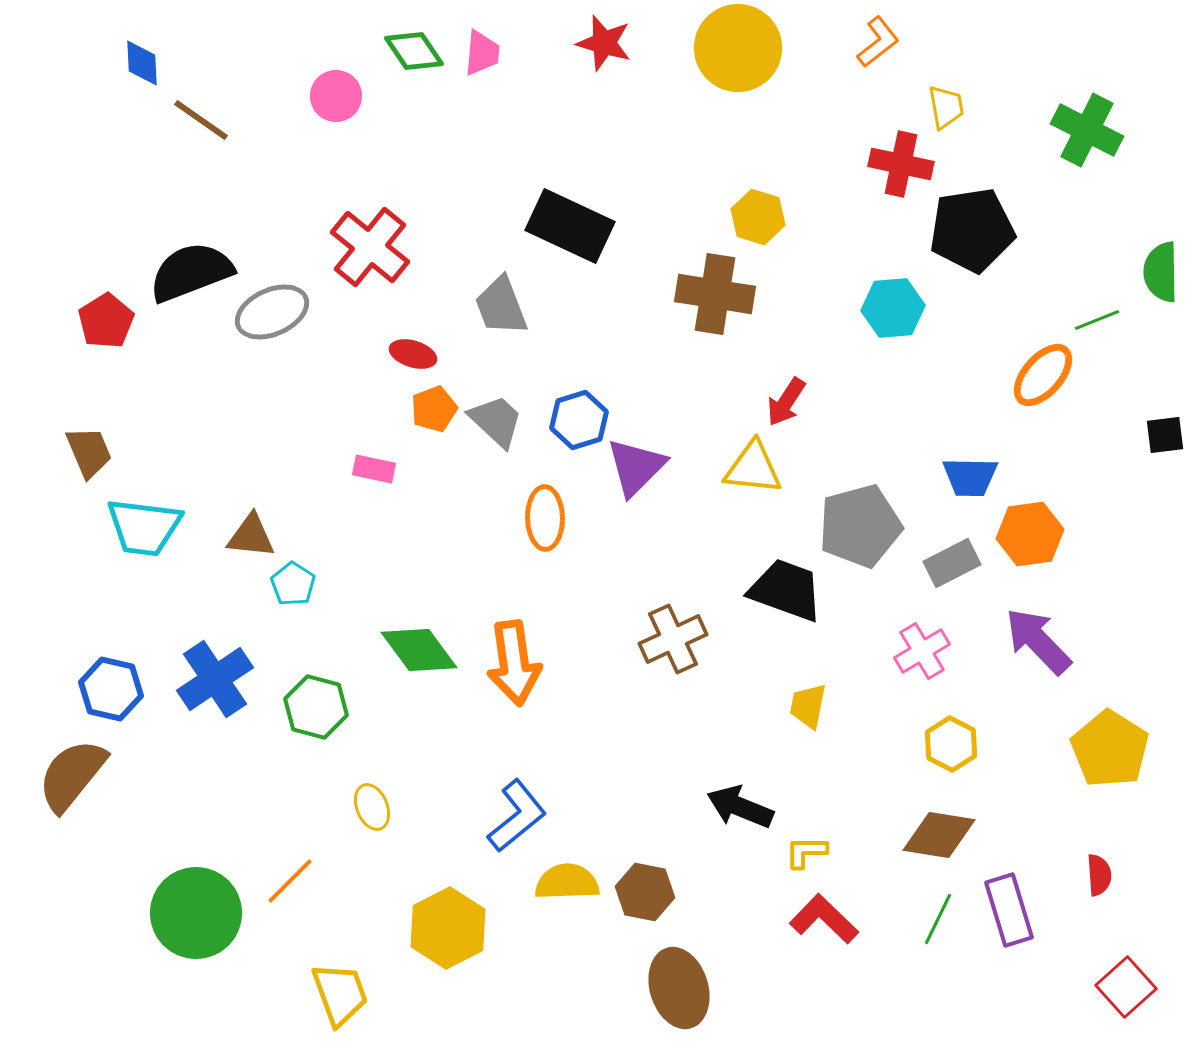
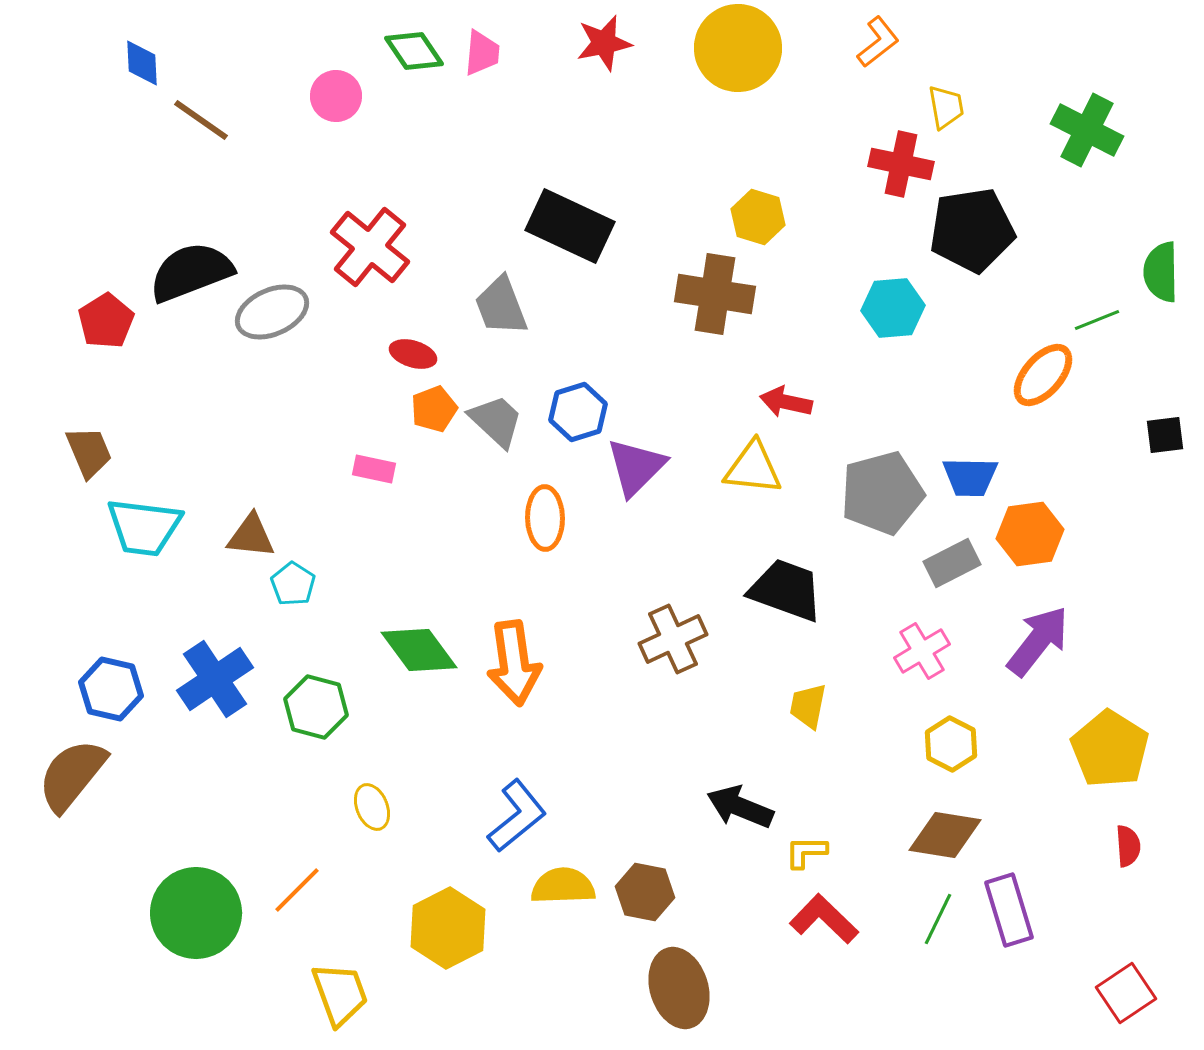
red star at (604, 43): rotated 28 degrees counterclockwise
red arrow at (786, 402): rotated 69 degrees clockwise
blue hexagon at (579, 420): moved 1 px left, 8 px up
gray pentagon at (860, 526): moved 22 px right, 33 px up
purple arrow at (1038, 641): rotated 82 degrees clockwise
brown diamond at (939, 835): moved 6 px right
red semicircle at (1099, 875): moved 29 px right, 29 px up
orange line at (290, 881): moved 7 px right, 9 px down
yellow semicircle at (567, 882): moved 4 px left, 4 px down
red square at (1126, 987): moved 6 px down; rotated 8 degrees clockwise
